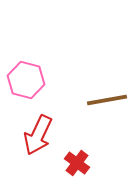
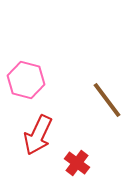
brown line: rotated 63 degrees clockwise
